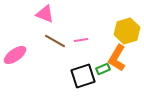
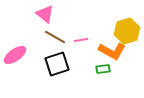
pink triangle: rotated 18 degrees clockwise
brown line: moved 4 px up
orange L-shape: moved 5 px left, 7 px up; rotated 92 degrees counterclockwise
green rectangle: rotated 16 degrees clockwise
black square: moved 26 px left, 12 px up
